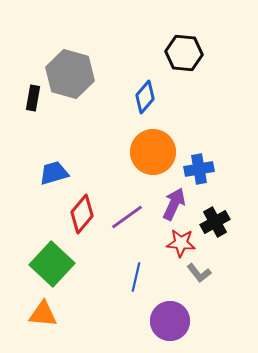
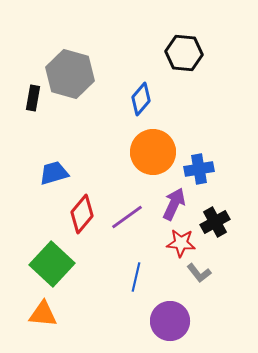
blue diamond: moved 4 px left, 2 px down
